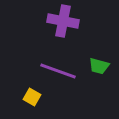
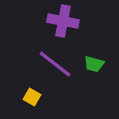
green trapezoid: moved 5 px left, 2 px up
purple line: moved 3 px left, 7 px up; rotated 18 degrees clockwise
